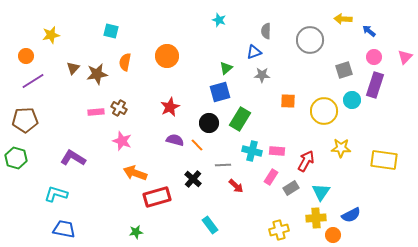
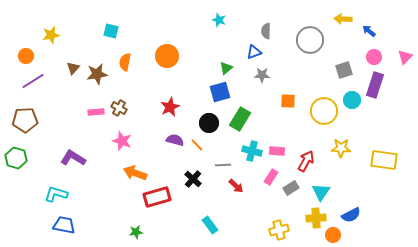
blue trapezoid at (64, 229): moved 4 px up
